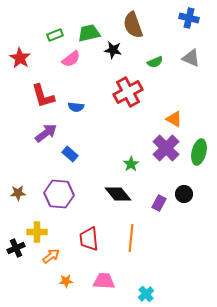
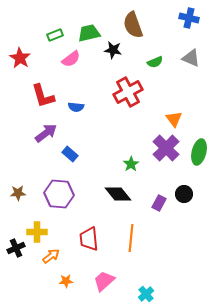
orange triangle: rotated 24 degrees clockwise
pink trapezoid: rotated 45 degrees counterclockwise
